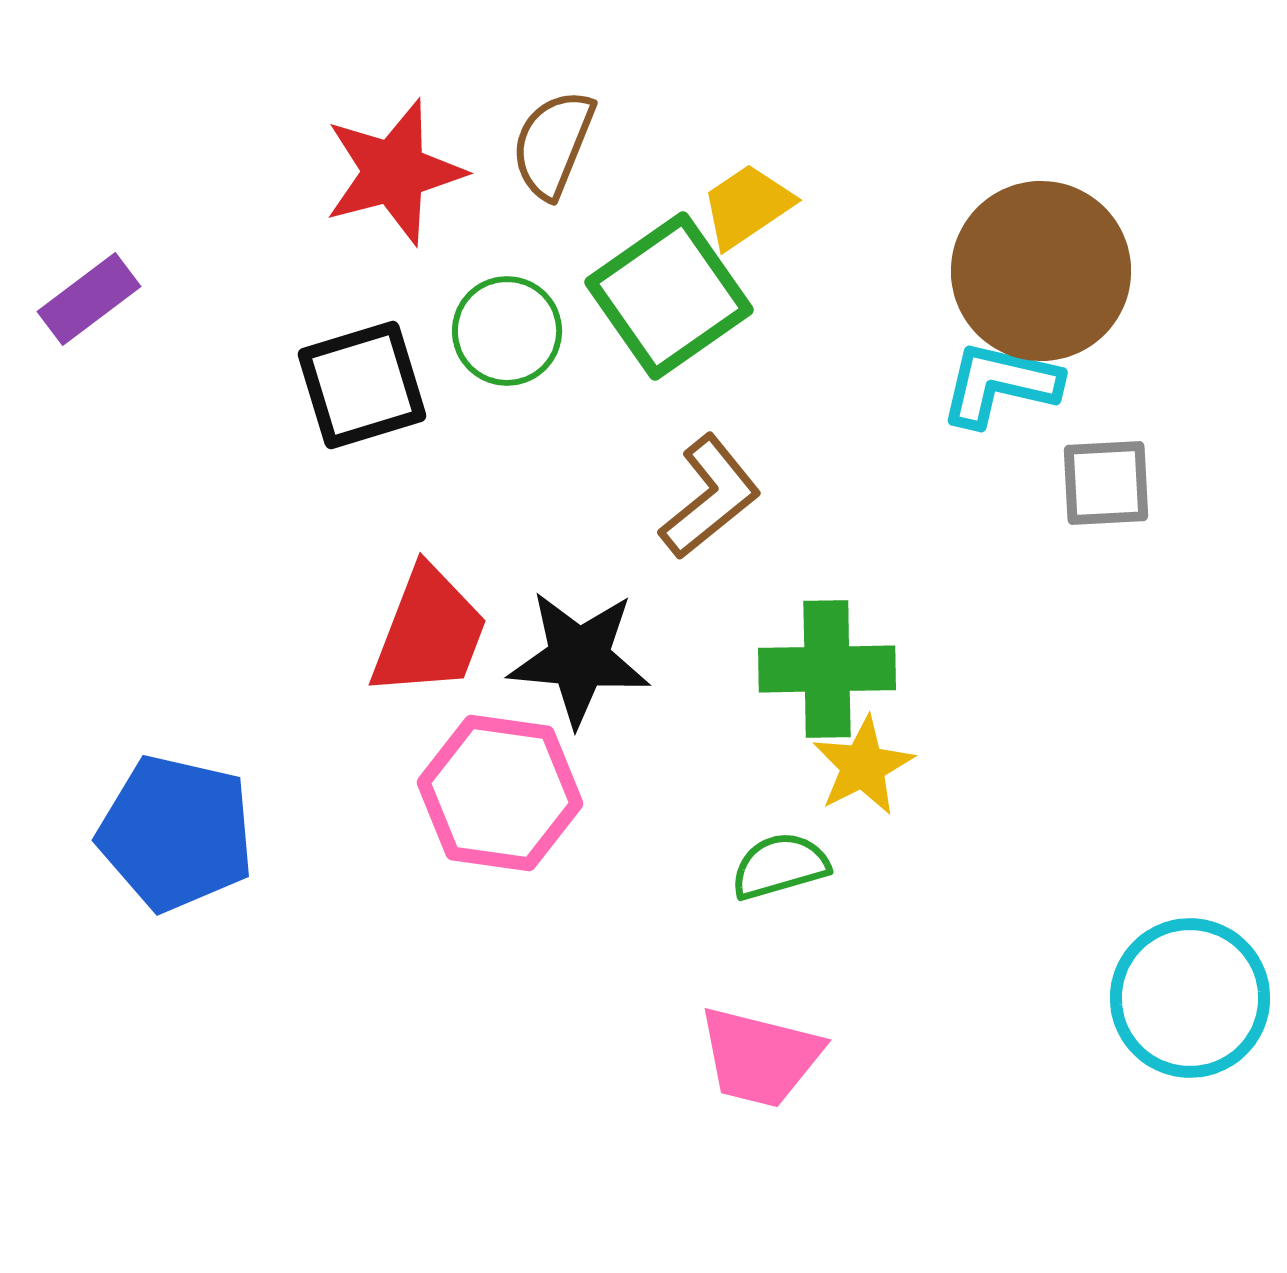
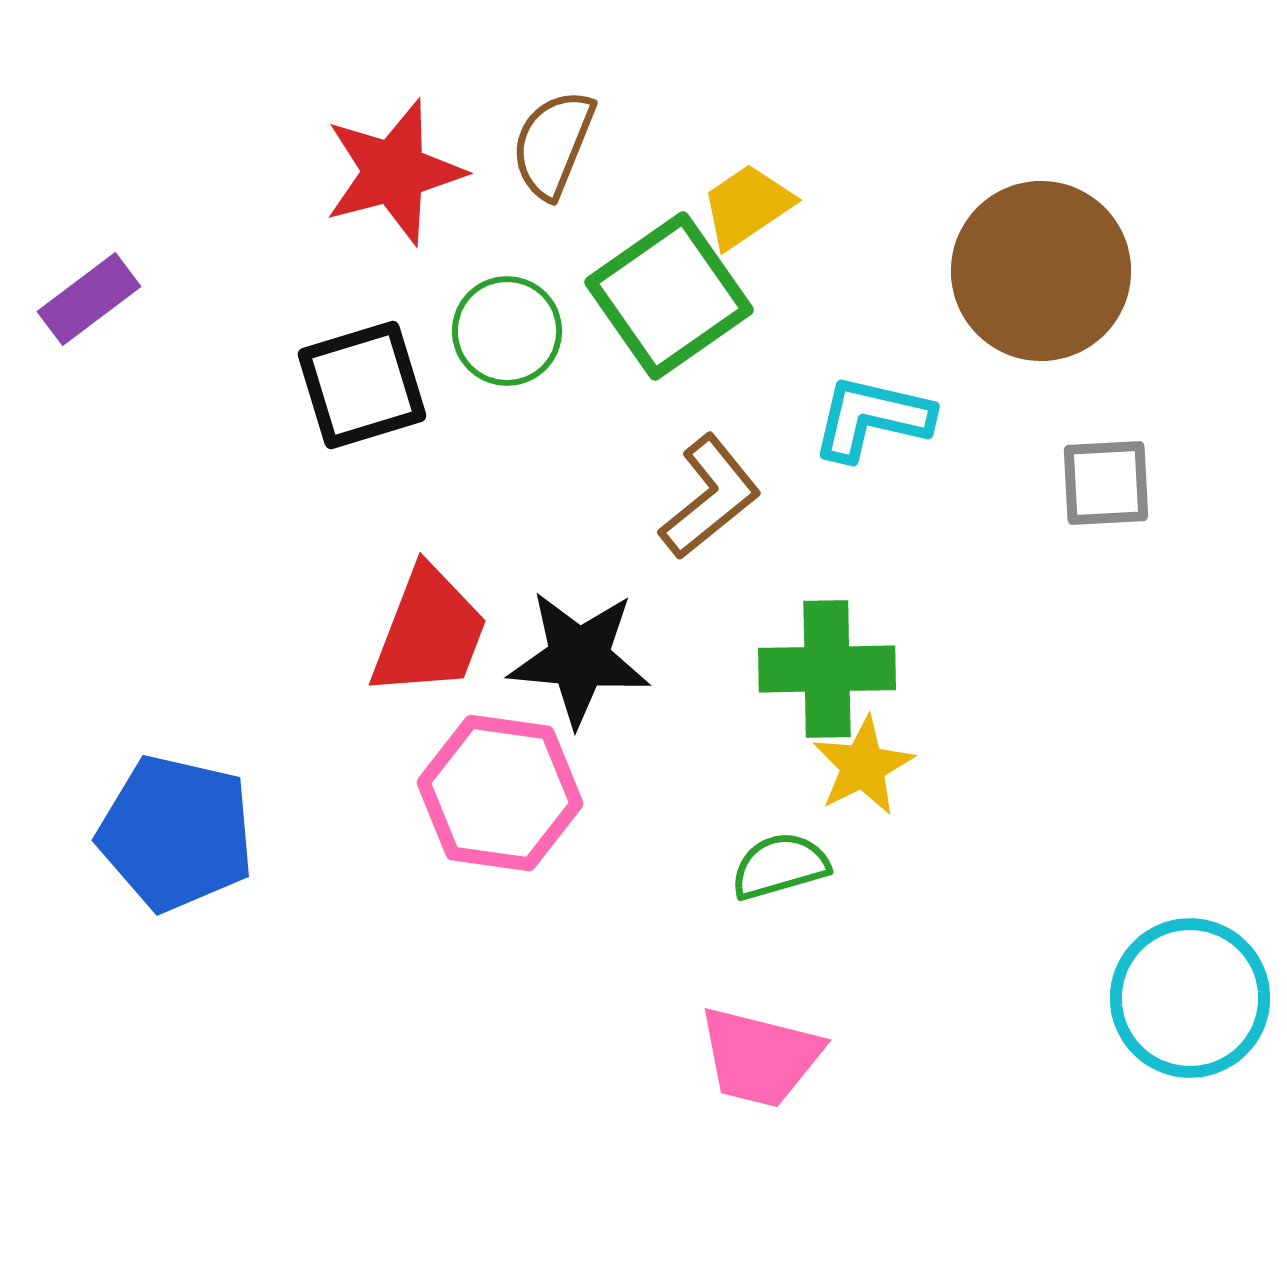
cyan L-shape: moved 128 px left, 34 px down
